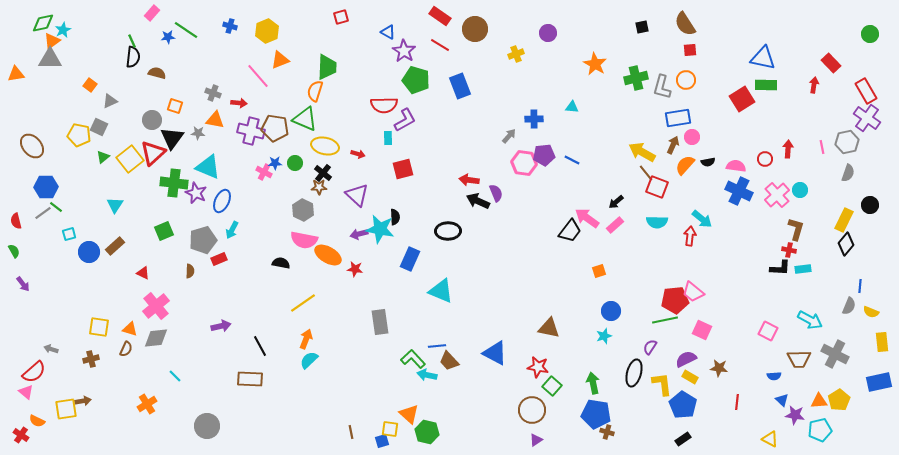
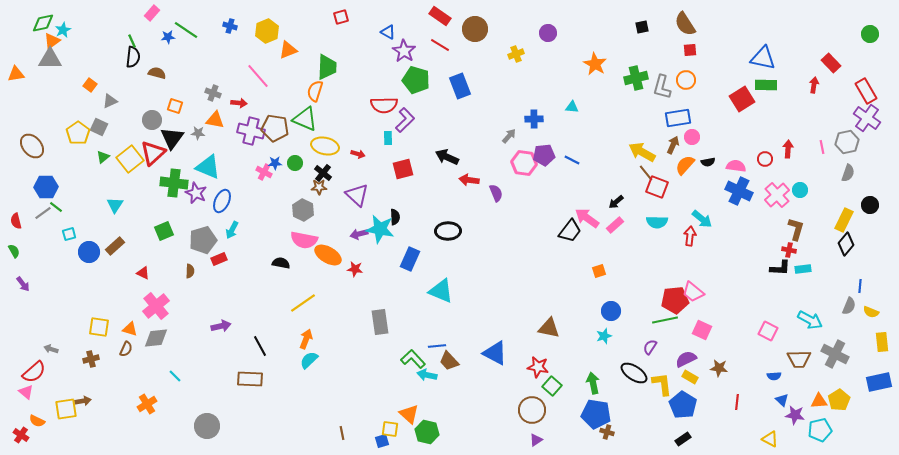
orange triangle at (280, 60): moved 8 px right, 10 px up
purple L-shape at (405, 120): rotated 15 degrees counterclockwise
yellow pentagon at (79, 135): moved 1 px left, 2 px up; rotated 25 degrees clockwise
black arrow at (478, 201): moved 31 px left, 44 px up
black ellipse at (634, 373): rotated 72 degrees counterclockwise
brown line at (351, 432): moved 9 px left, 1 px down
